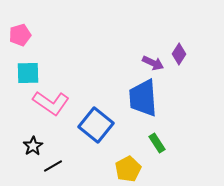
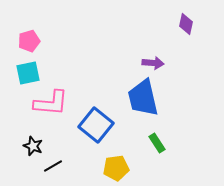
pink pentagon: moved 9 px right, 6 px down
purple diamond: moved 7 px right, 30 px up; rotated 20 degrees counterclockwise
purple arrow: rotated 20 degrees counterclockwise
cyan square: rotated 10 degrees counterclockwise
blue trapezoid: rotated 9 degrees counterclockwise
pink L-shape: rotated 30 degrees counterclockwise
black star: rotated 18 degrees counterclockwise
yellow pentagon: moved 12 px left, 1 px up; rotated 20 degrees clockwise
